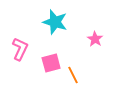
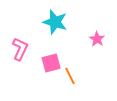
pink star: moved 2 px right
orange line: moved 3 px left, 1 px down
